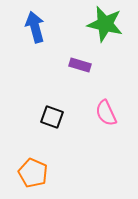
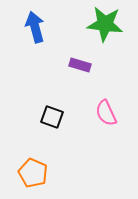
green star: rotated 6 degrees counterclockwise
